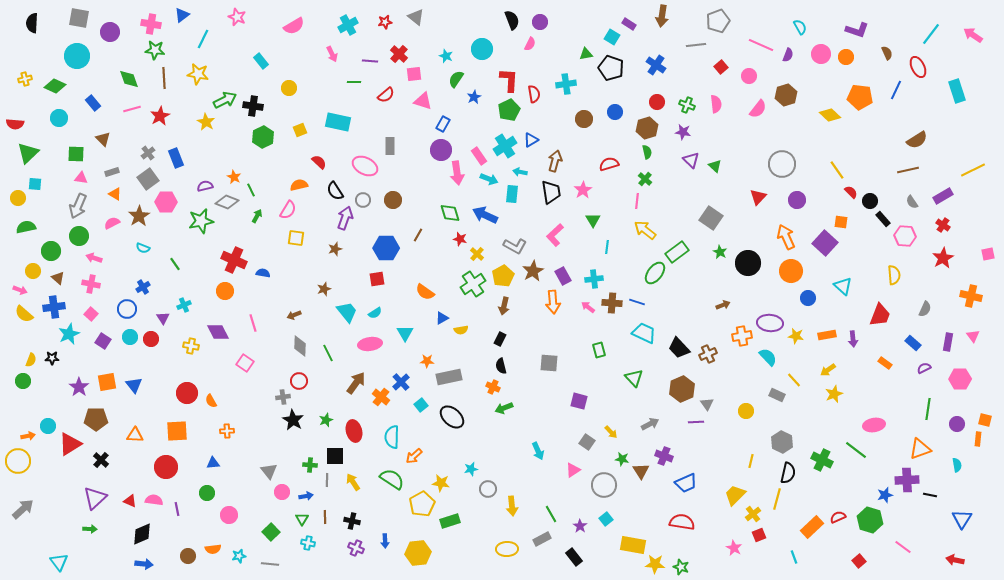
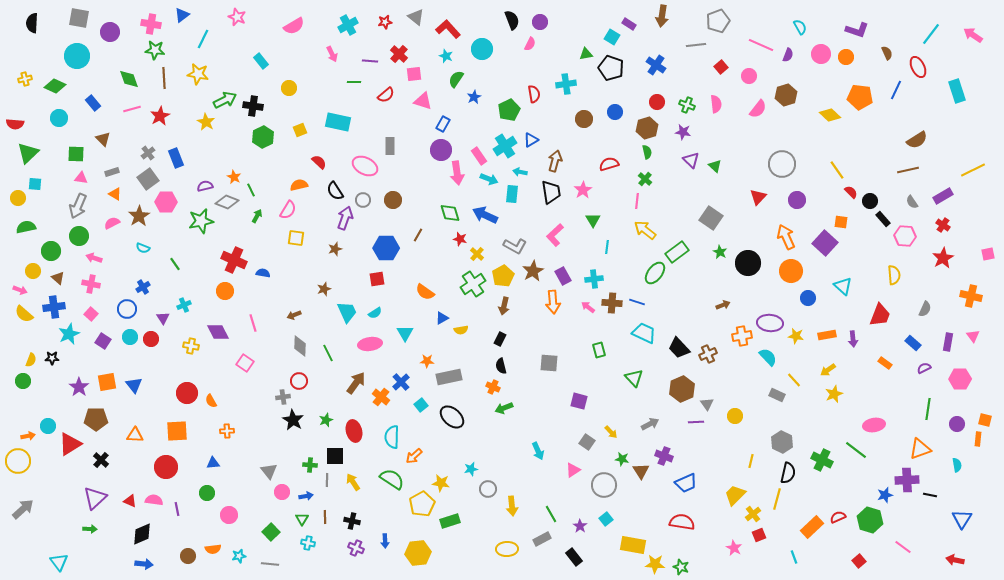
red L-shape at (509, 80): moved 61 px left, 51 px up; rotated 45 degrees counterclockwise
cyan trapezoid at (347, 312): rotated 15 degrees clockwise
yellow circle at (746, 411): moved 11 px left, 5 px down
